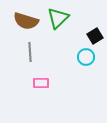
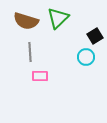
pink rectangle: moved 1 px left, 7 px up
